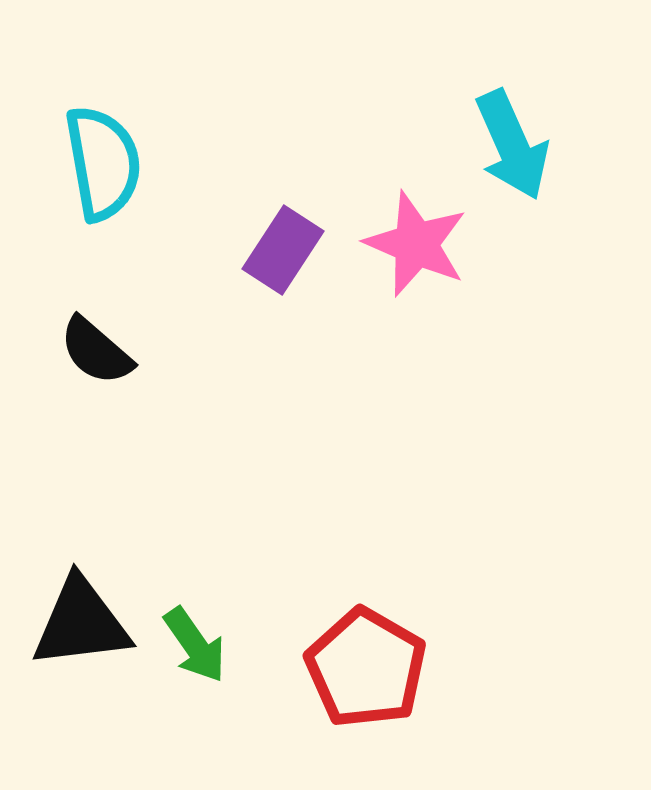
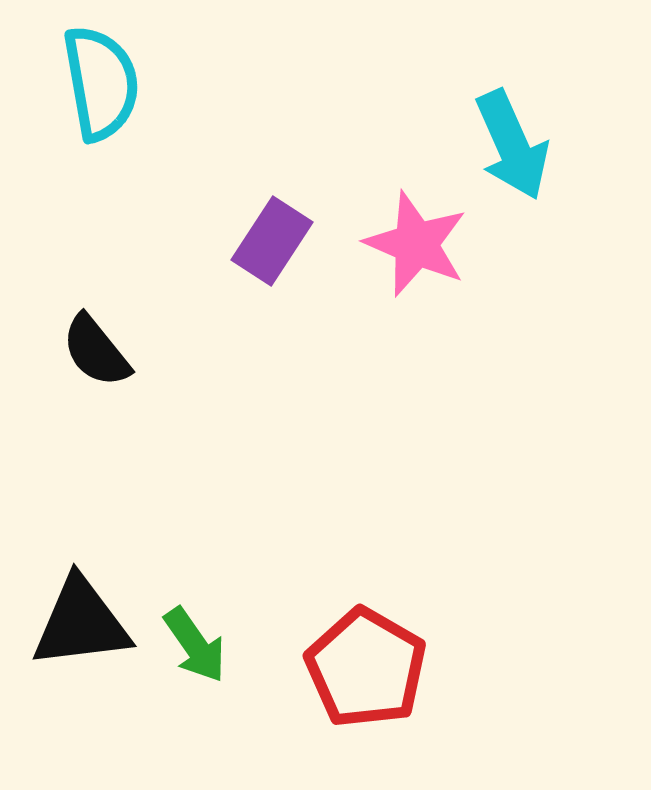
cyan semicircle: moved 2 px left, 80 px up
purple rectangle: moved 11 px left, 9 px up
black semicircle: rotated 10 degrees clockwise
